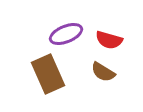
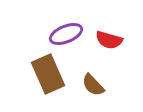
brown semicircle: moved 10 px left, 13 px down; rotated 15 degrees clockwise
